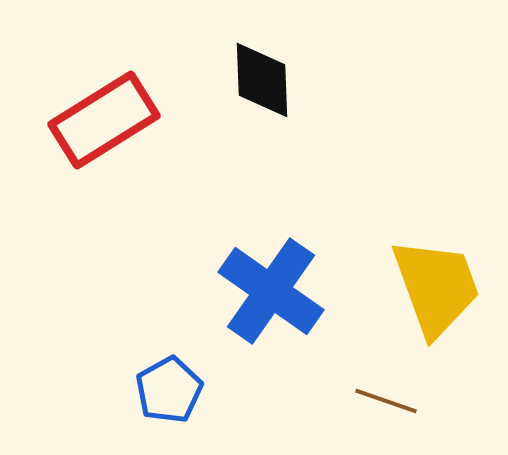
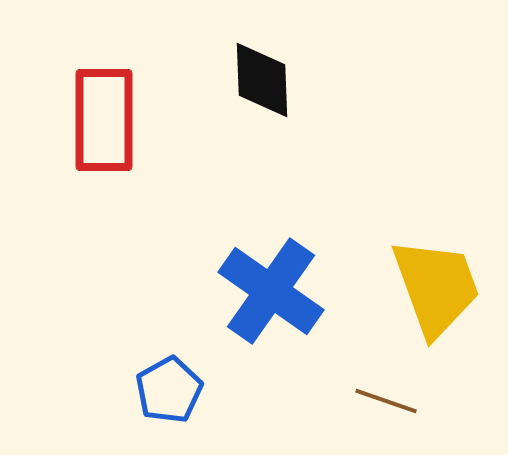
red rectangle: rotated 58 degrees counterclockwise
